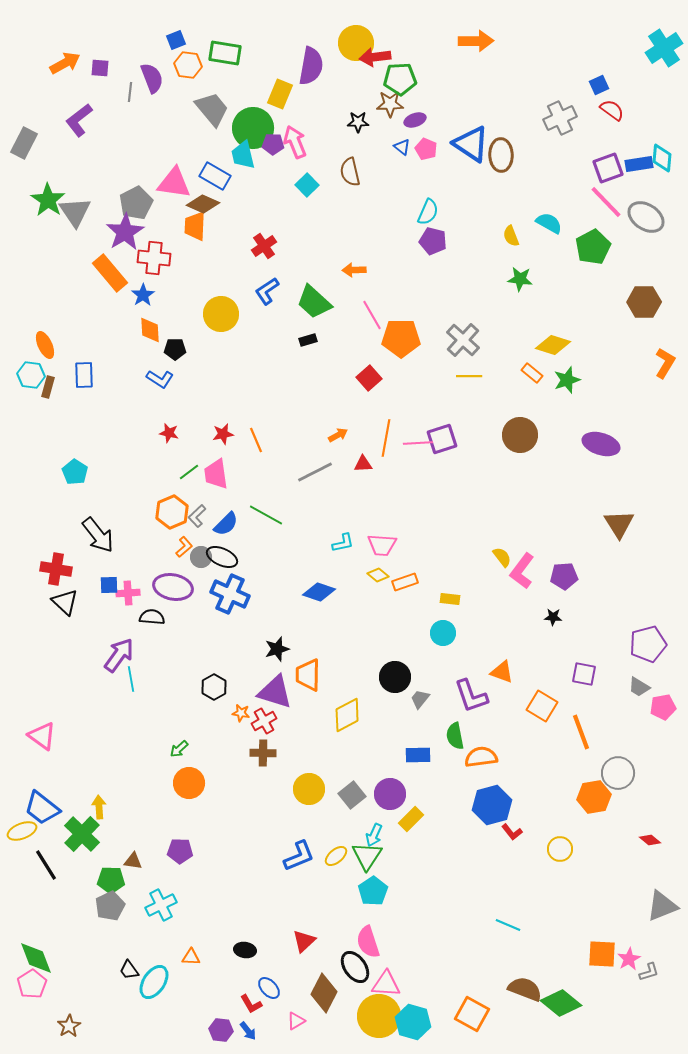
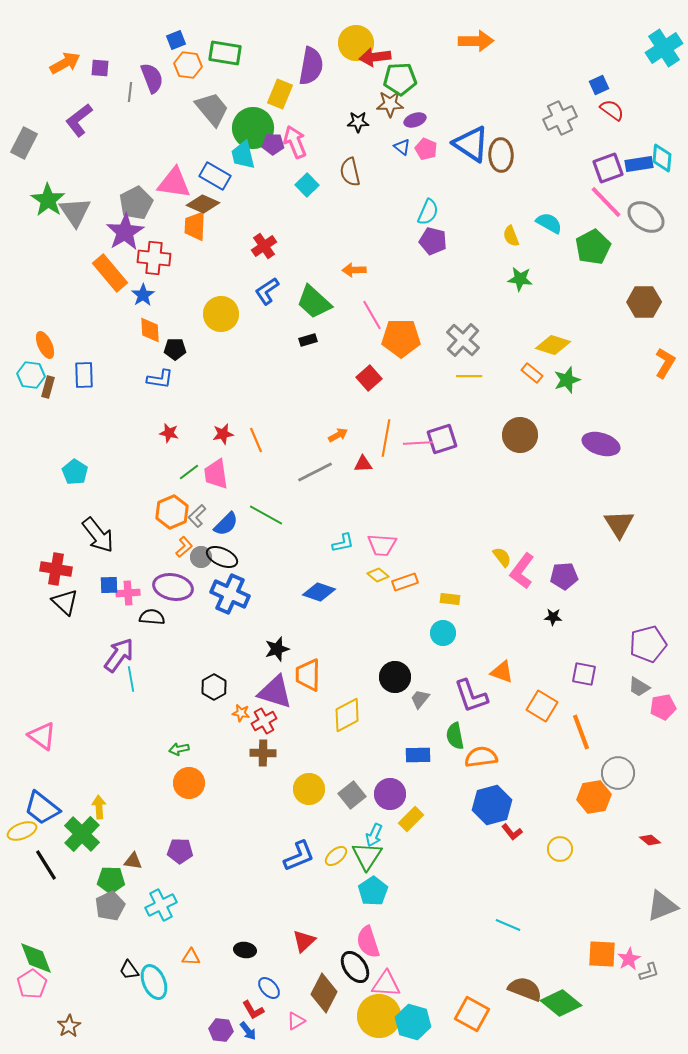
blue L-shape at (160, 379): rotated 24 degrees counterclockwise
green arrow at (179, 749): rotated 30 degrees clockwise
cyan ellipse at (154, 982): rotated 56 degrees counterclockwise
red L-shape at (251, 1004): moved 2 px right, 6 px down
